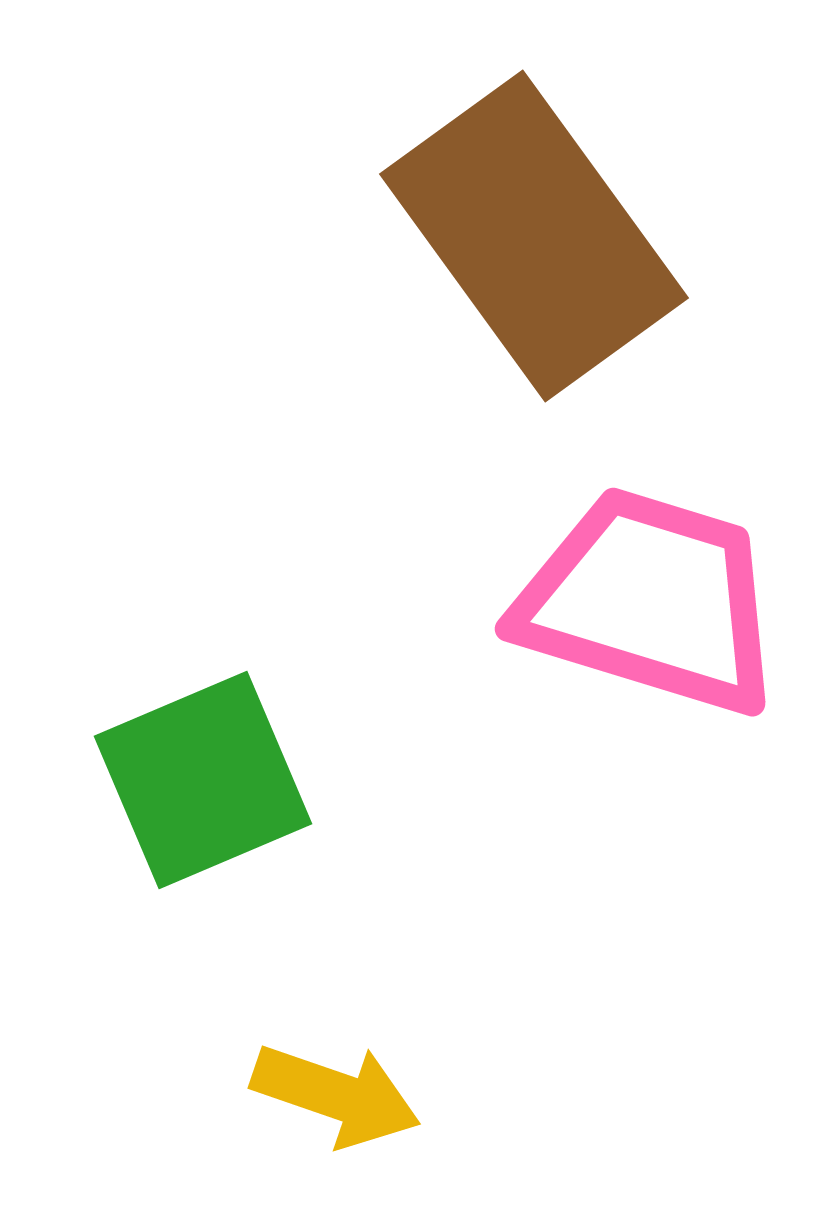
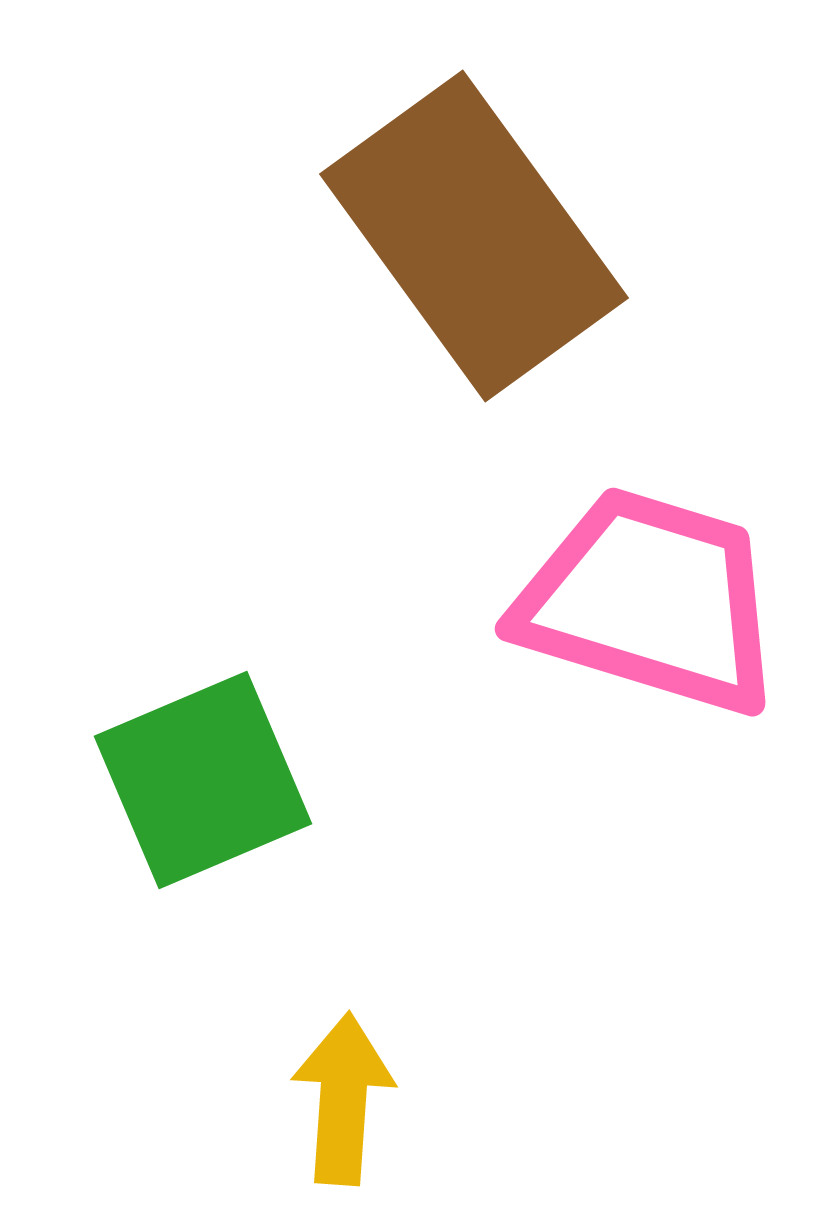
brown rectangle: moved 60 px left
yellow arrow: moved 7 px right, 4 px down; rotated 105 degrees counterclockwise
